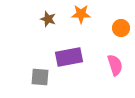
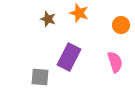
orange star: moved 2 px left, 1 px up; rotated 18 degrees clockwise
orange circle: moved 3 px up
purple rectangle: rotated 52 degrees counterclockwise
pink semicircle: moved 3 px up
